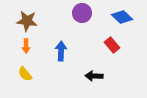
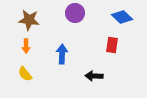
purple circle: moved 7 px left
brown star: moved 2 px right, 1 px up
red rectangle: rotated 49 degrees clockwise
blue arrow: moved 1 px right, 3 px down
